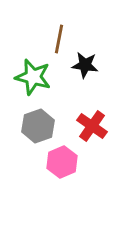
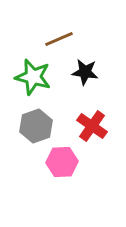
brown line: rotated 56 degrees clockwise
black star: moved 7 px down
gray hexagon: moved 2 px left
pink hexagon: rotated 20 degrees clockwise
